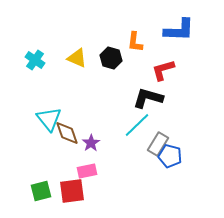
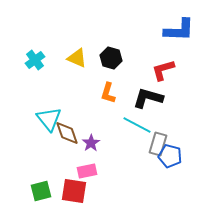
orange L-shape: moved 27 px left, 51 px down; rotated 10 degrees clockwise
cyan cross: rotated 18 degrees clockwise
cyan line: rotated 72 degrees clockwise
gray rectangle: rotated 15 degrees counterclockwise
red square: moved 2 px right; rotated 16 degrees clockwise
